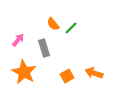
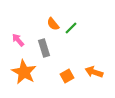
pink arrow: rotated 80 degrees counterclockwise
orange arrow: moved 1 px up
